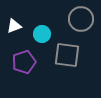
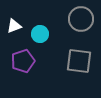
cyan circle: moved 2 px left
gray square: moved 12 px right, 6 px down
purple pentagon: moved 1 px left, 1 px up
